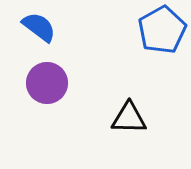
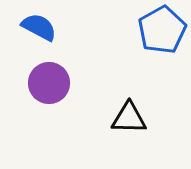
blue semicircle: rotated 9 degrees counterclockwise
purple circle: moved 2 px right
